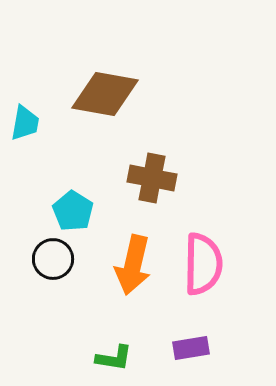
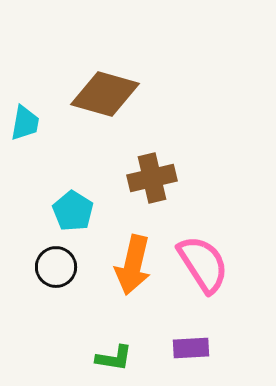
brown diamond: rotated 6 degrees clockwise
brown cross: rotated 24 degrees counterclockwise
black circle: moved 3 px right, 8 px down
pink semicircle: rotated 34 degrees counterclockwise
purple rectangle: rotated 6 degrees clockwise
